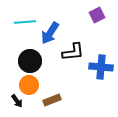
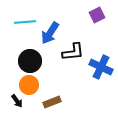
blue cross: rotated 20 degrees clockwise
brown rectangle: moved 2 px down
